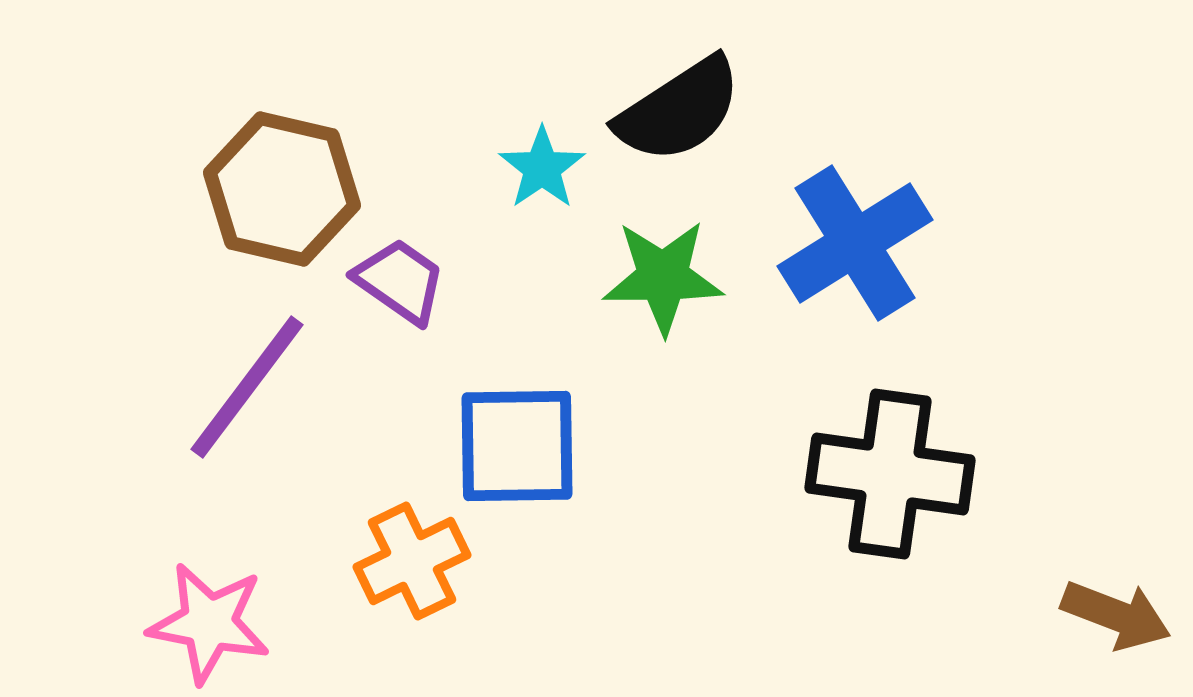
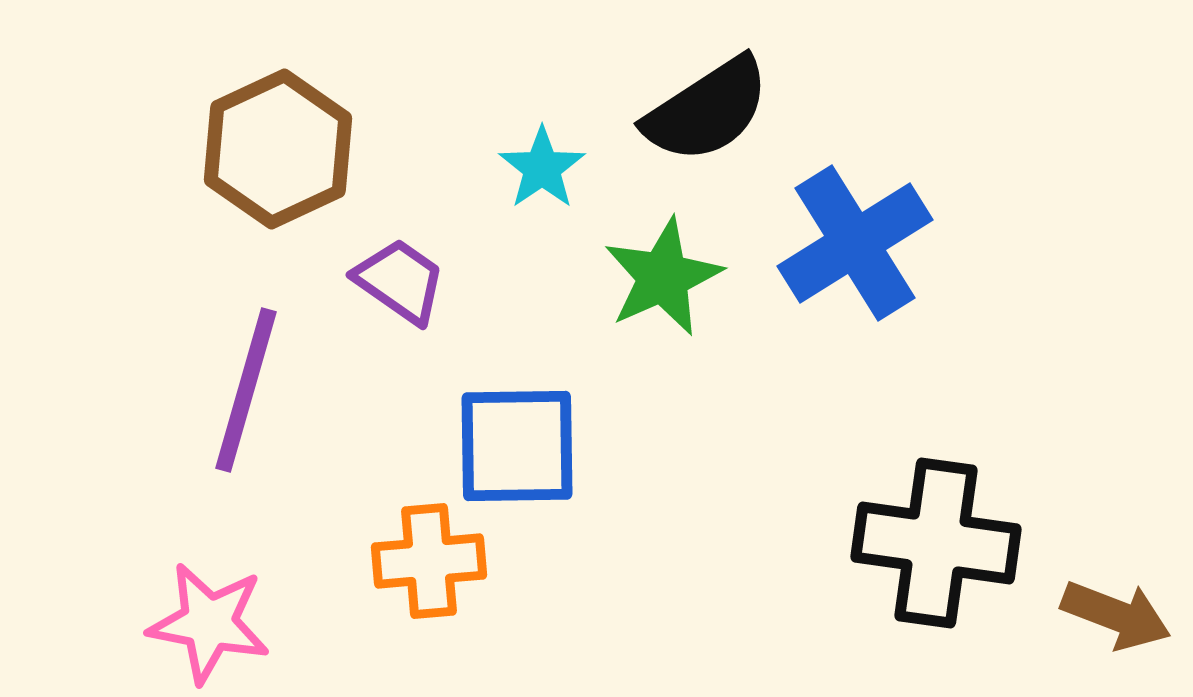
black semicircle: moved 28 px right
brown hexagon: moved 4 px left, 40 px up; rotated 22 degrees clockwise
green star: rotated 24 degrees counterclockwise
purple line: moved 1 px left, 3 px down; rotated 21 degrees counterclockwise
black cross: moved 46 px right, 69 px down
orange cross: moved 17 px right; rotated 21 degrees clockwise
